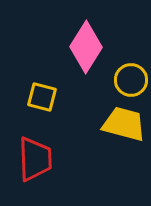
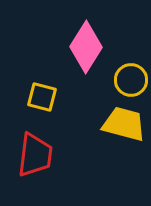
red trapezoid: moved 4 px up; rotated 9 degrees clockwise
